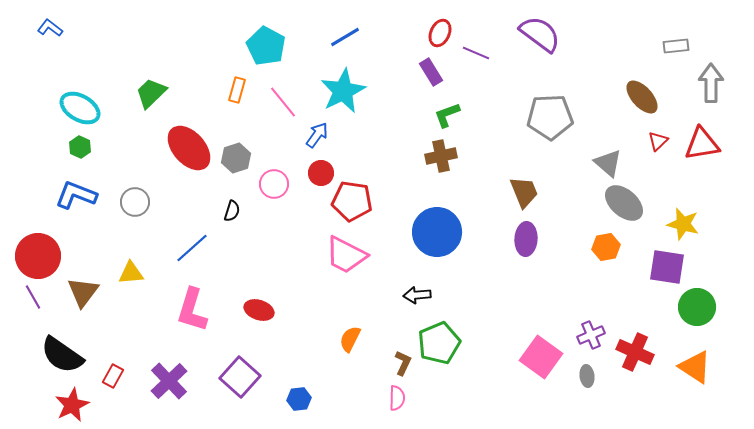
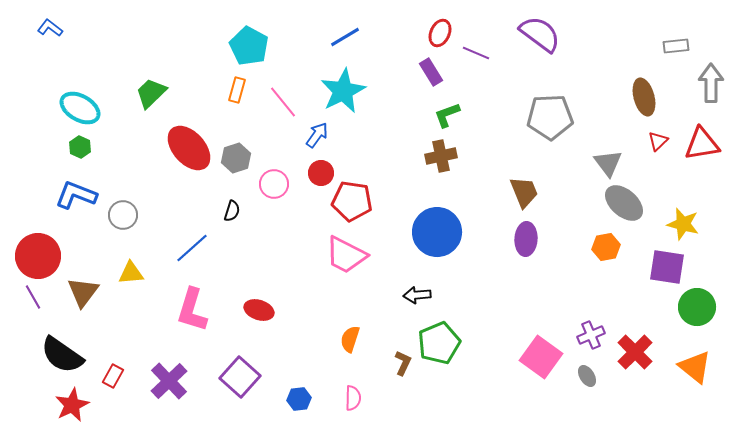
cyan pentagon at (266, 46): moved 17 px left
brown ellipse at (642, 97): moved 2 px right; rotated 27 degrees clockwise
gray triangle at (608, 163): rotated 12 degrees clockwise
gray circle at (135, 202): moved 12 px left, 13 px down
orange semicircle at (350, 339): rotated 8 degrees counterclockwise
red cross at (635, 352): rotated 21 degrees clockwise
orange triangle at (695, 367): rotated 6 degrees clockwise
gray ellipse at (587, 376): rotated 25 degrees counterclockwise
pink semicircle at (397, 398): moved 44 px left
